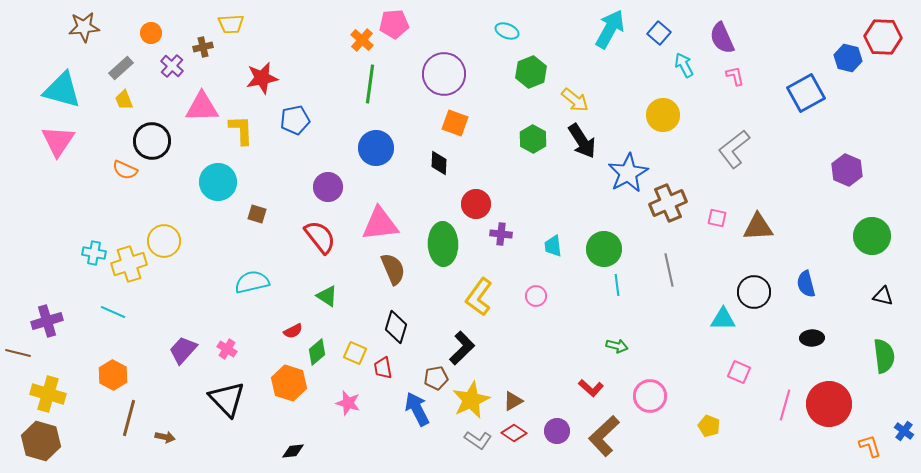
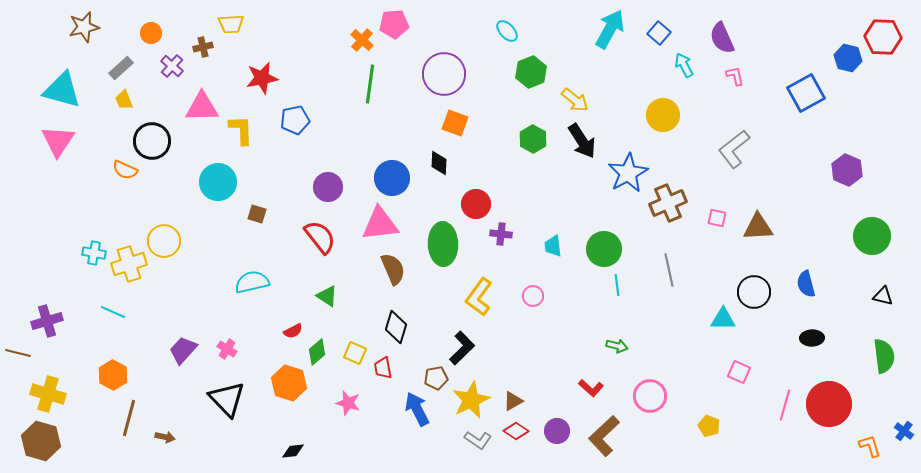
brown star at (84, 27): rotated 8 degrees counterclockwise
cyan ellipse at (507, 31): rotated 25 degrees clockwise
blue circle at (376, 148): moved 16 px right, 30 px down
pink circle at (536, 296): moved 3 px left
red diamond at (514, 433): moved 2 px right, 2 px up
